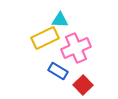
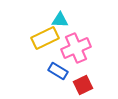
red square: rotated 18 degrees clockwise
